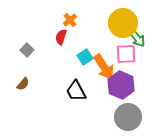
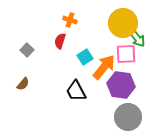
orange cross: rotated 32 degrees counterclockwise
red semicircle: moved 1 px left, 4 px down
orange arrow: rotated 108 degrees counterclockwise
purple hexagon: rotated 16 degrees counterclockwise
